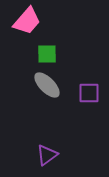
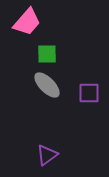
pink trapezoid: moved 1 px down
